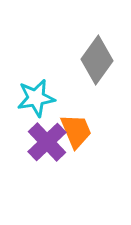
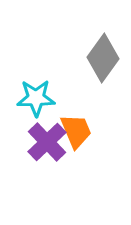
gray diamond: moved 6 px right, 2 px up
cyan star: rotated 9 degrees clockwise
